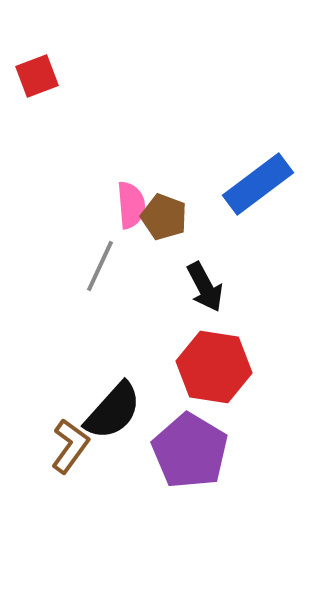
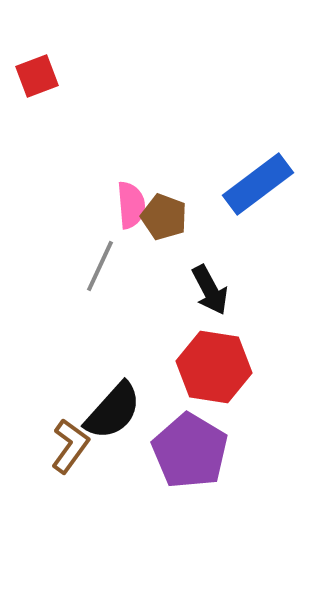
black arrow: moved 5 px right, 3 px down
